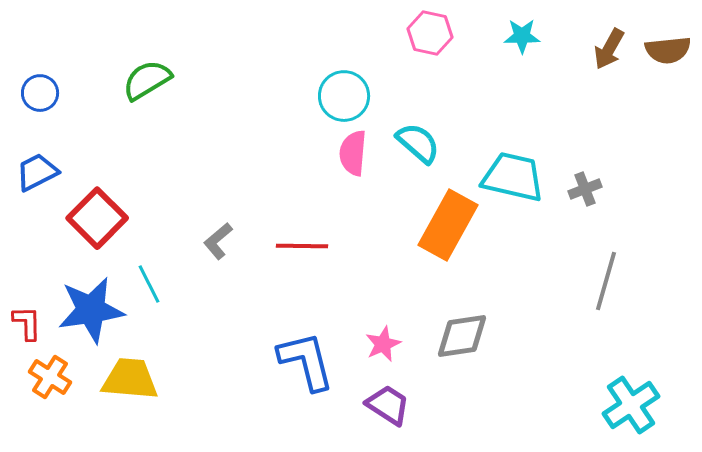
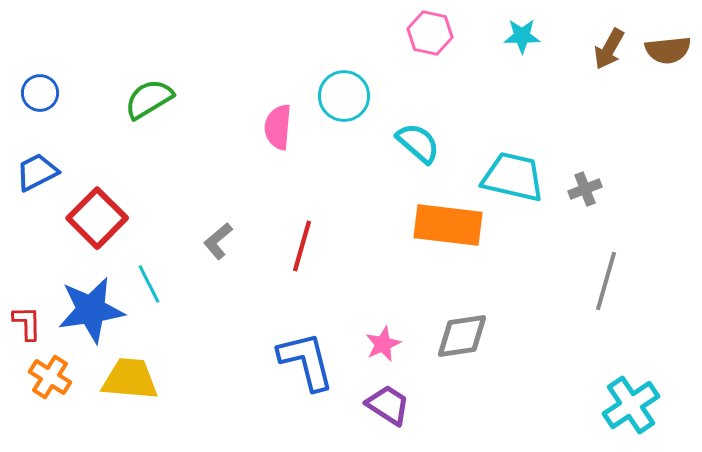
green semicircle: moved 2 px right, 19 px down
pink semicircle: moved 75 px left, 26 px up
orange rectangle: rotated 68 degrees clockwise
red line: rotated 75 degrees counterclockwise
